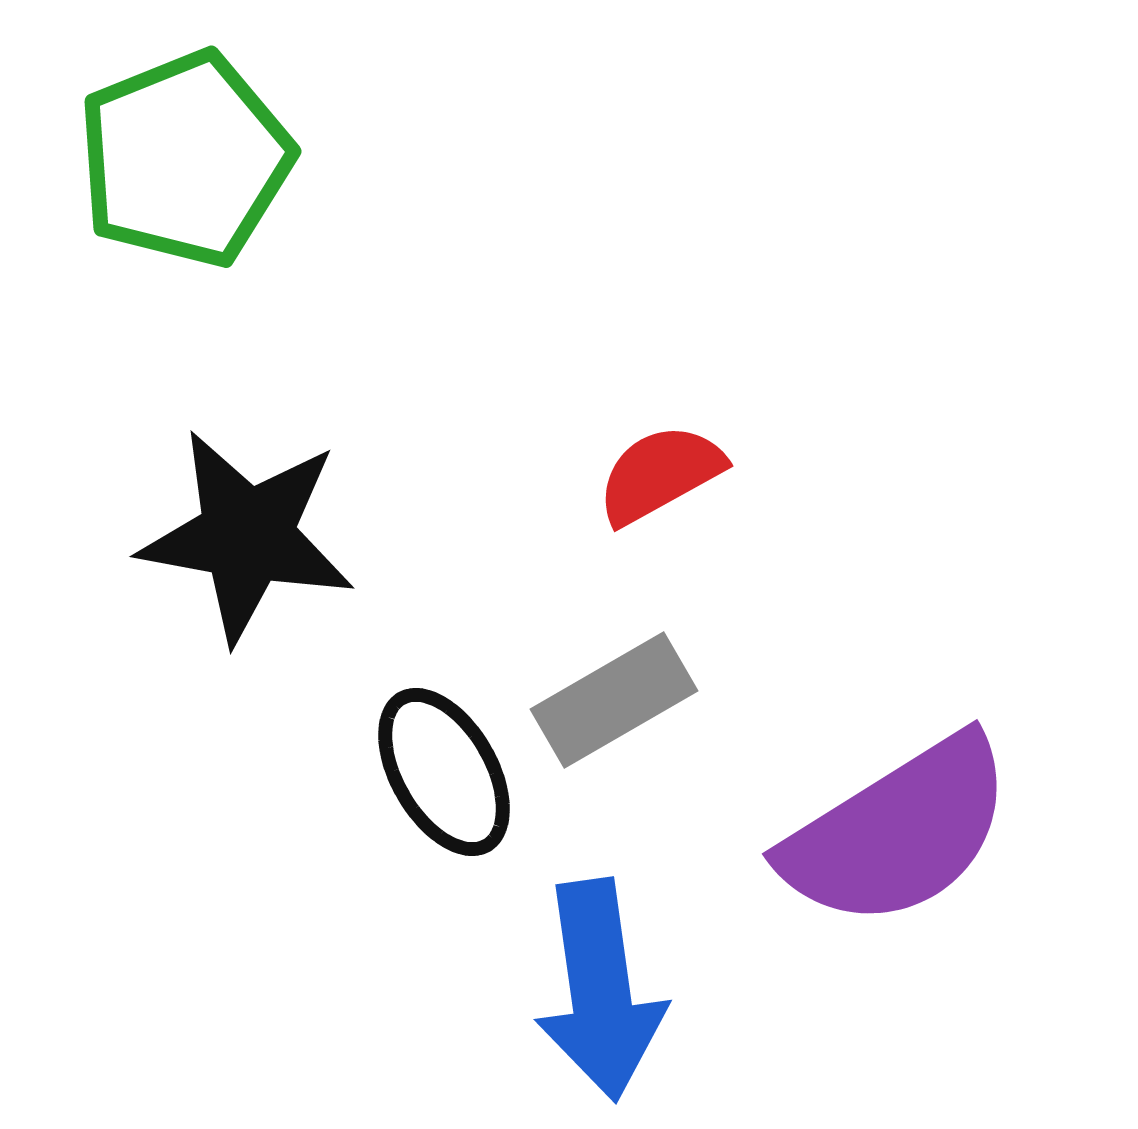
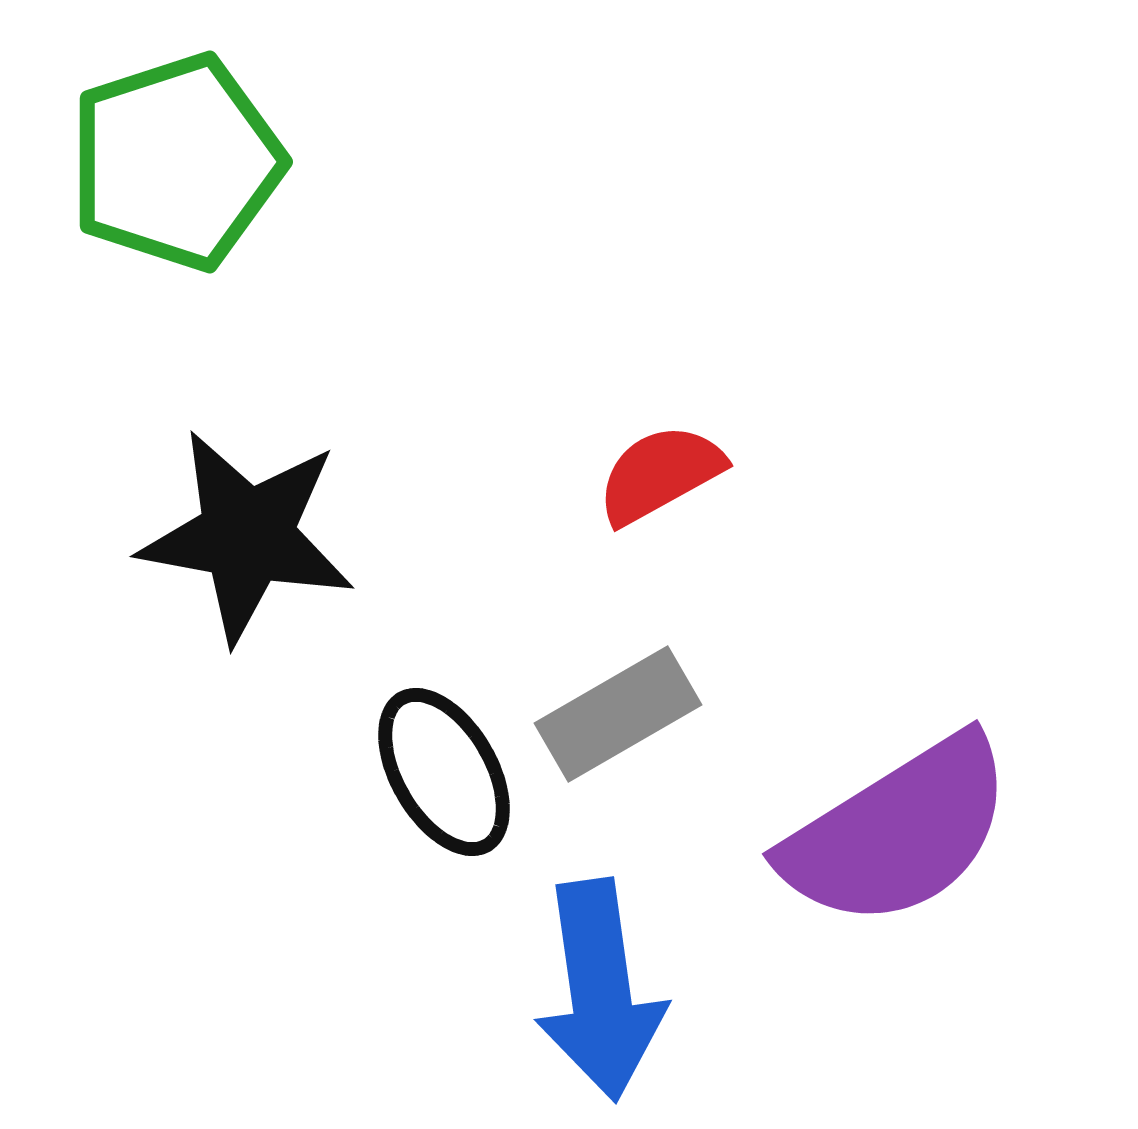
green pentagon: moved 9 px left, 3 px down; rotated 4 degrees clockwise
gray rectangle: moved 4 px right, 14 px down
